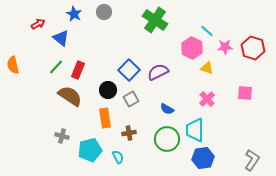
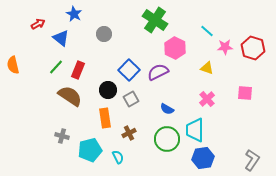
gray circle: moved 22 px down
pink hexagon: moved 17 px left
brown cross: rotated 16 degrees counterclockwise
